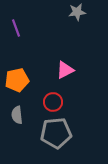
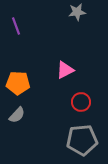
purple line: moved 2 px up
orange pentagon: moved 1 px right, 3 px down; rotated 15 degrees clockwise
red circle: moved 28 px right
gray semicircle: rotated 132 degrees counterclockwise
gray pentagon: moved 26 px right, 7 px down
